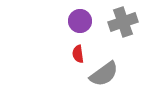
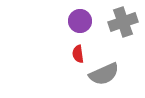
gray semicircle: rotated 12 degrees clockwise
